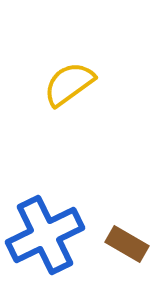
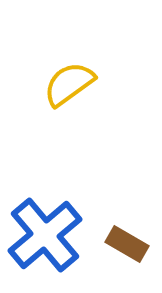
blue cross: rotated 14 degrees counterclockwise
